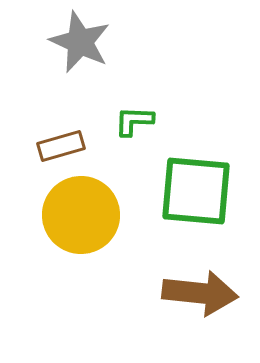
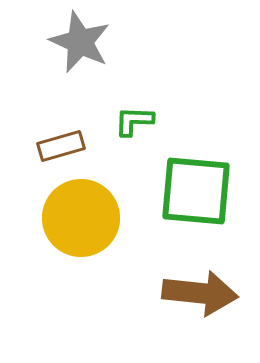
yellow circle: moved 3 px down
